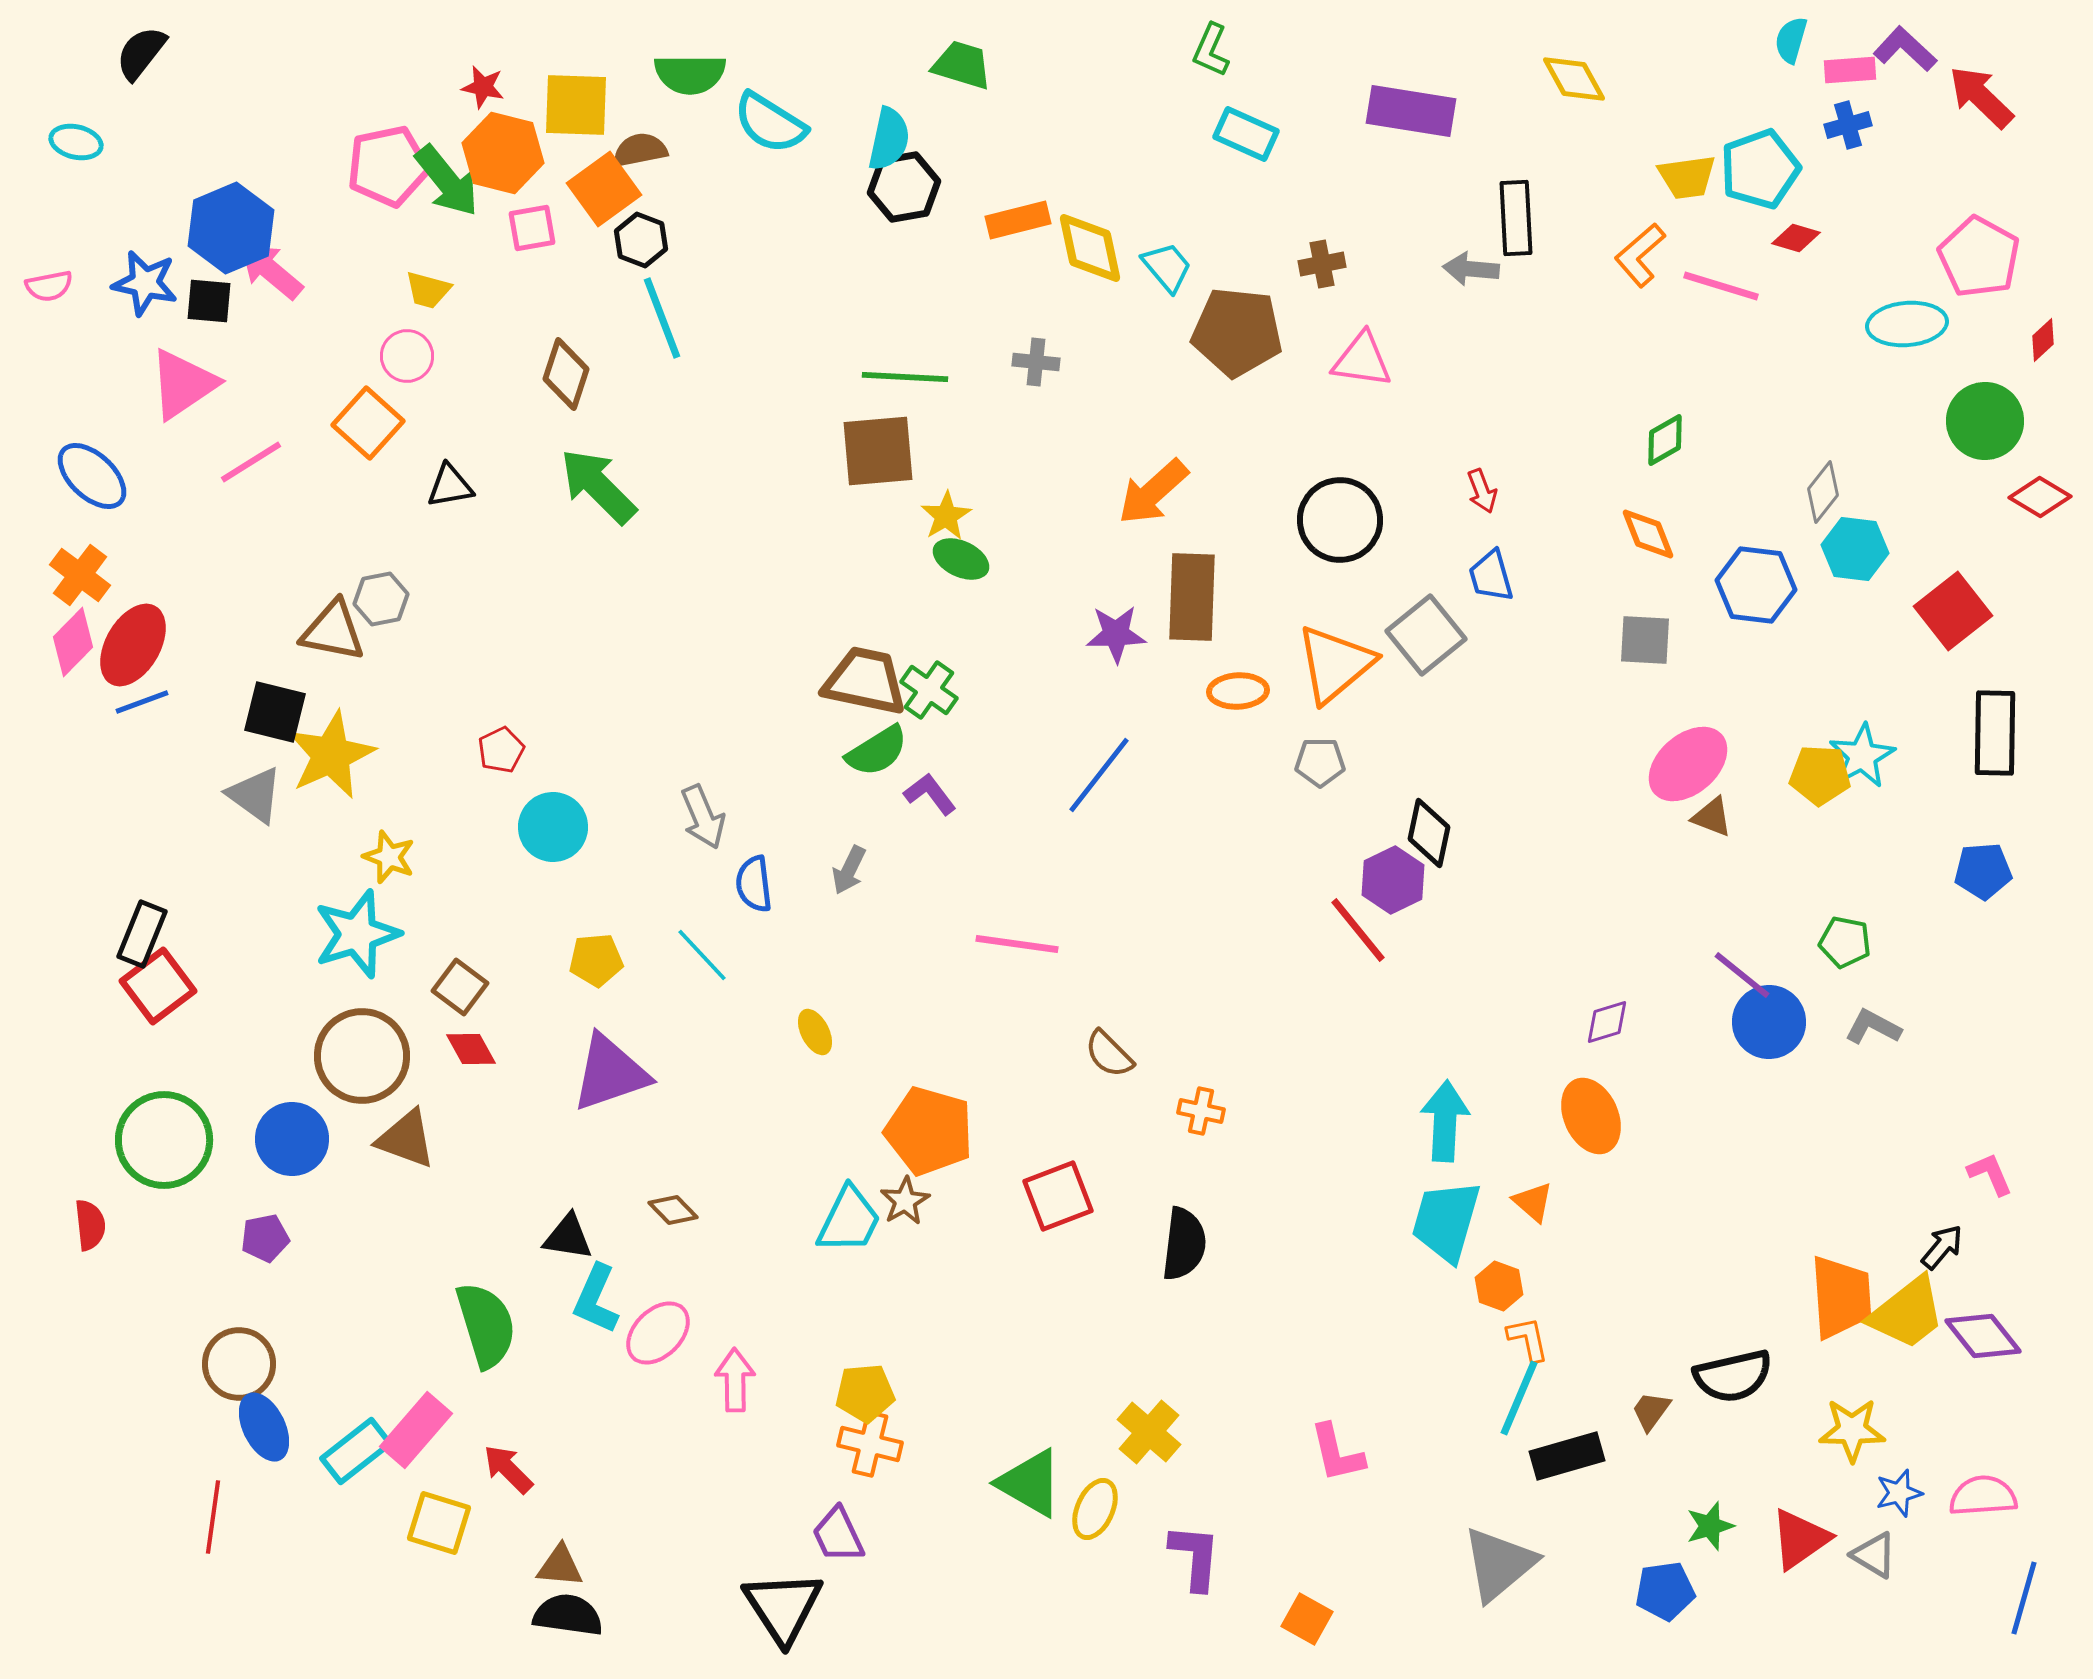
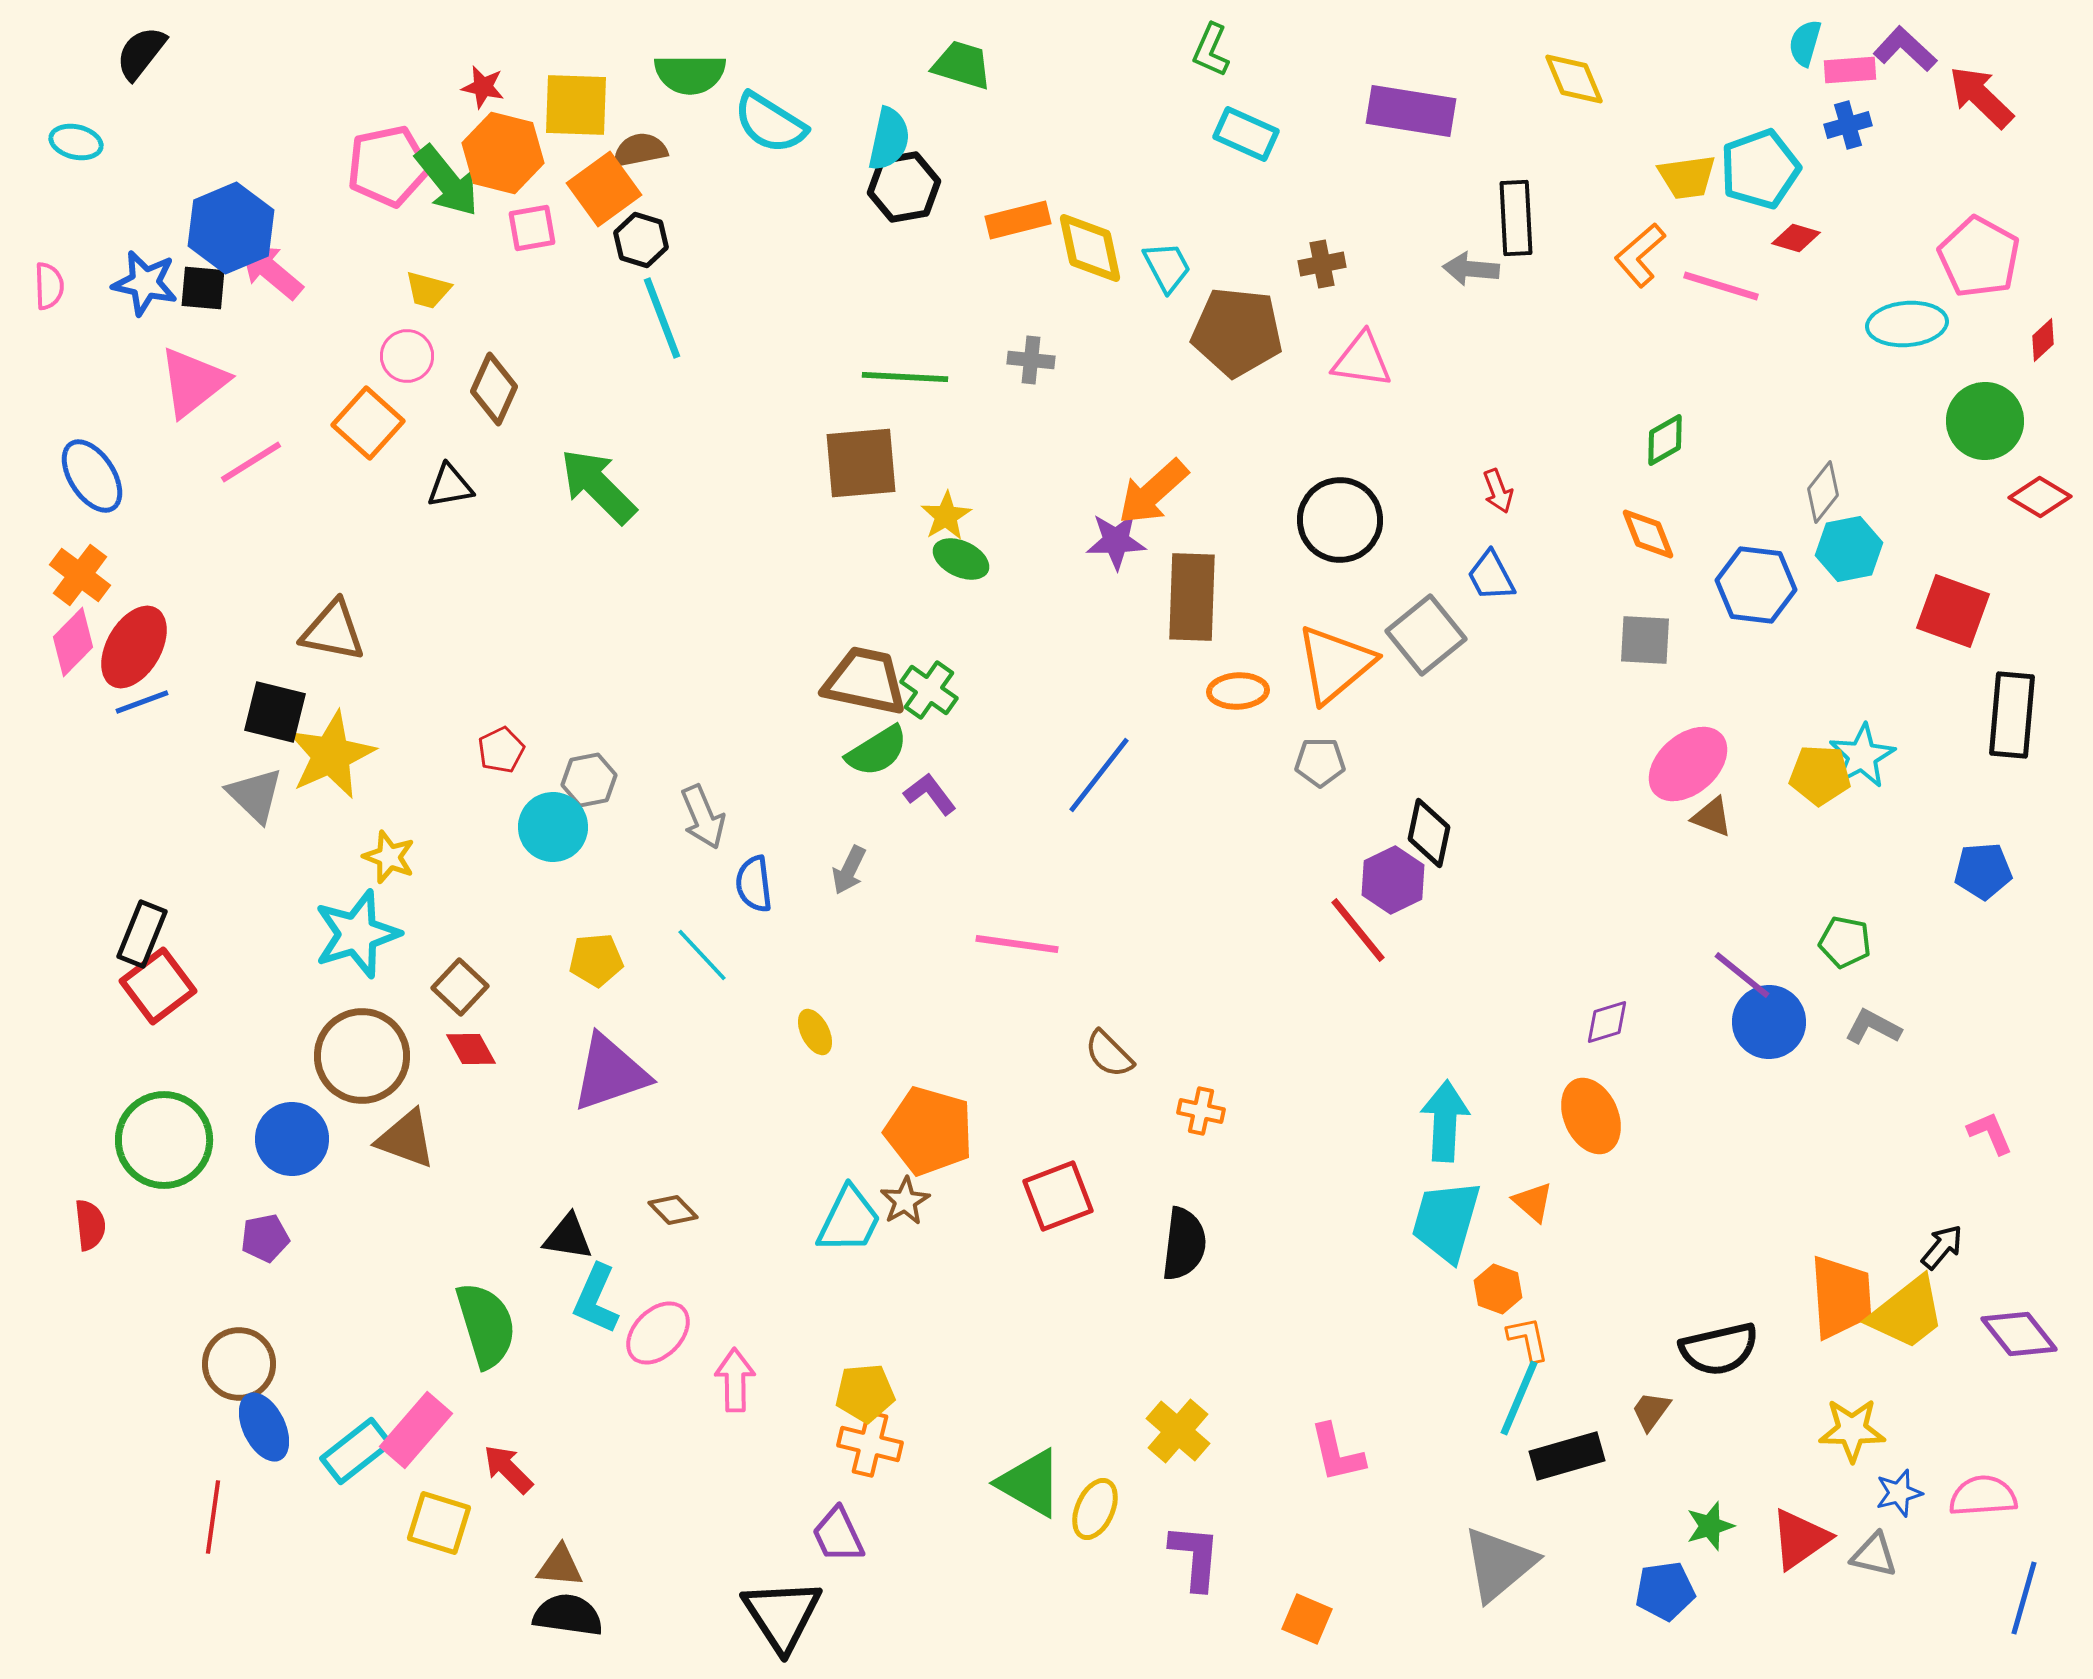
cyan semicircle at (1791, 40): moved 14 px right, 3 px down
yellow diamond at (1574, 79): rotated 6 degrees clockwise
black hexagon at (641, 240): rotated 4 degrees counterclockwise
cyan trapezoid at (1167, 267): rotated 12 degrees clockwise
pink semicircle at (49, 286): rotated 81 degrees counterclockwise
black square at (209, 301): moved 6 px left, 13 px up
gray cross at (1036, 362): moved 5 px left, 2 px up
brown diamond at (566, 374): moved 72 px left, 15 px down; rotated 6 degrees clockwise
pink triangle at (183, 384): moved 10 px right, 2 px up; rotated 4 degrees counterclockwise
brown square at (878, 451): moved 17 px left, 12 px down
blue ellipse at (92, 476): rotated 14 degrees clockwise
red arrow at (1482, 491): moved 16 px right
cyan hexagon at (1855, 549): moved 6 px left; rotated 18 degrees counterclockwise
blue trapezoid at (1491, 576): rotated 12 degrees counterclockwise
gray hexagon at (381, 599): moved 208 px right, 181 px down
red square at (1953, 611): rotated 32 degrees counterclockwise
purple star at (1116, 634): moved 93 px up
red ellipse at (133, 645): moved 1 px right, 2 px down
black rectangle at (1995, 733): moved 17 px right, 18 px up; rotated 4 degrees clockwise
gray triangle at (255, 795): rotated 8 degrees clockwise
brown square at (460, 987): rotated 6 degrees clockwise
pink L-shape at (1990, 1174): moved 41 px up
orange hexagon at (1499, 1286): moved 1 px left, 3 px down
purple diamond at (1983, 1336): moved 36 px right, 2 px up
black semicircle at (1733, 1376): moved 14 px left, 27 px up
yellow cross at (1149, 1432): moved 29 px right, 1 px up
gray triangle at (1874, 1555): rotated 18 degrees counterclockwise
black triangle at (783, 1607): moved 1 px left, 8 px down
orange square at (1307, 1619): rotated 6 degrees counterclockwise
